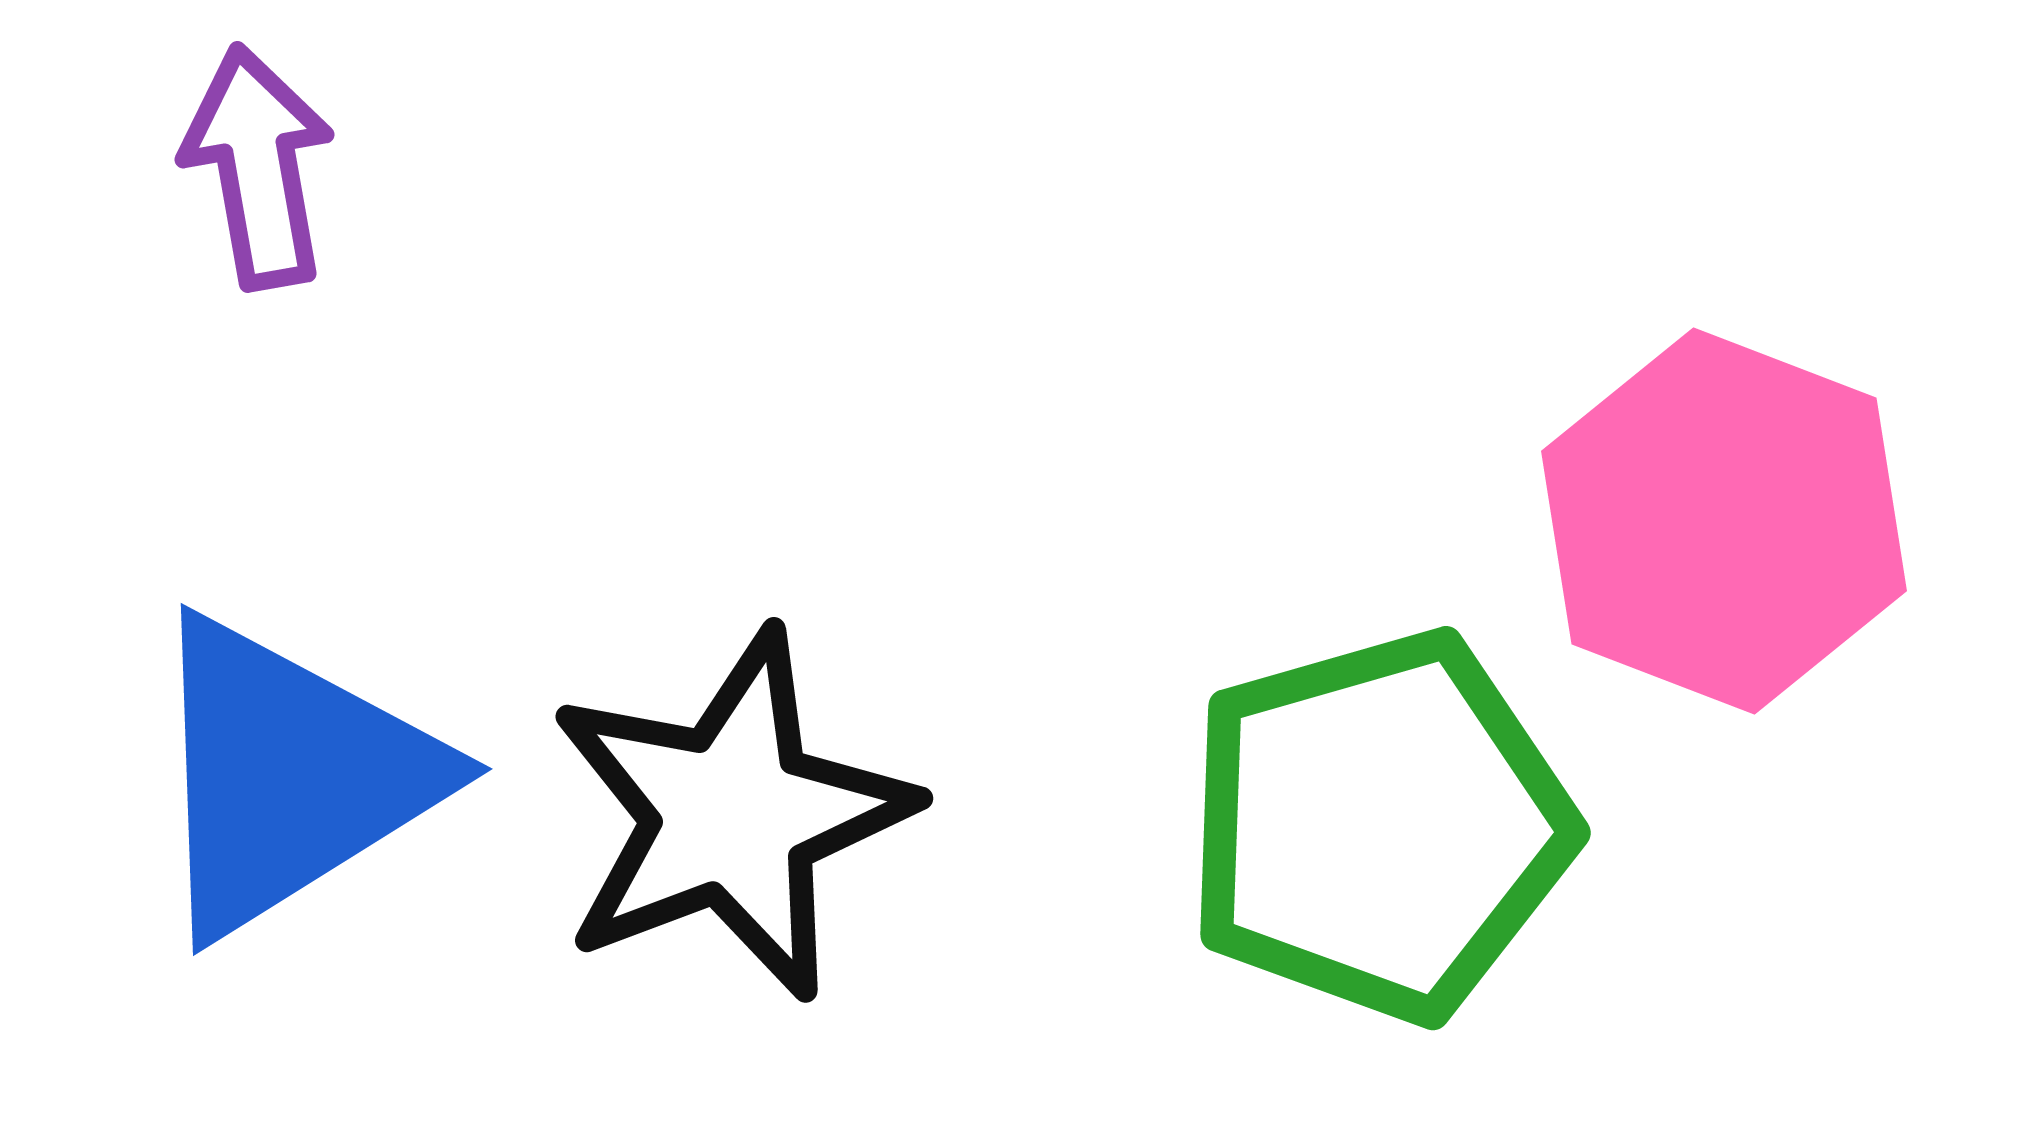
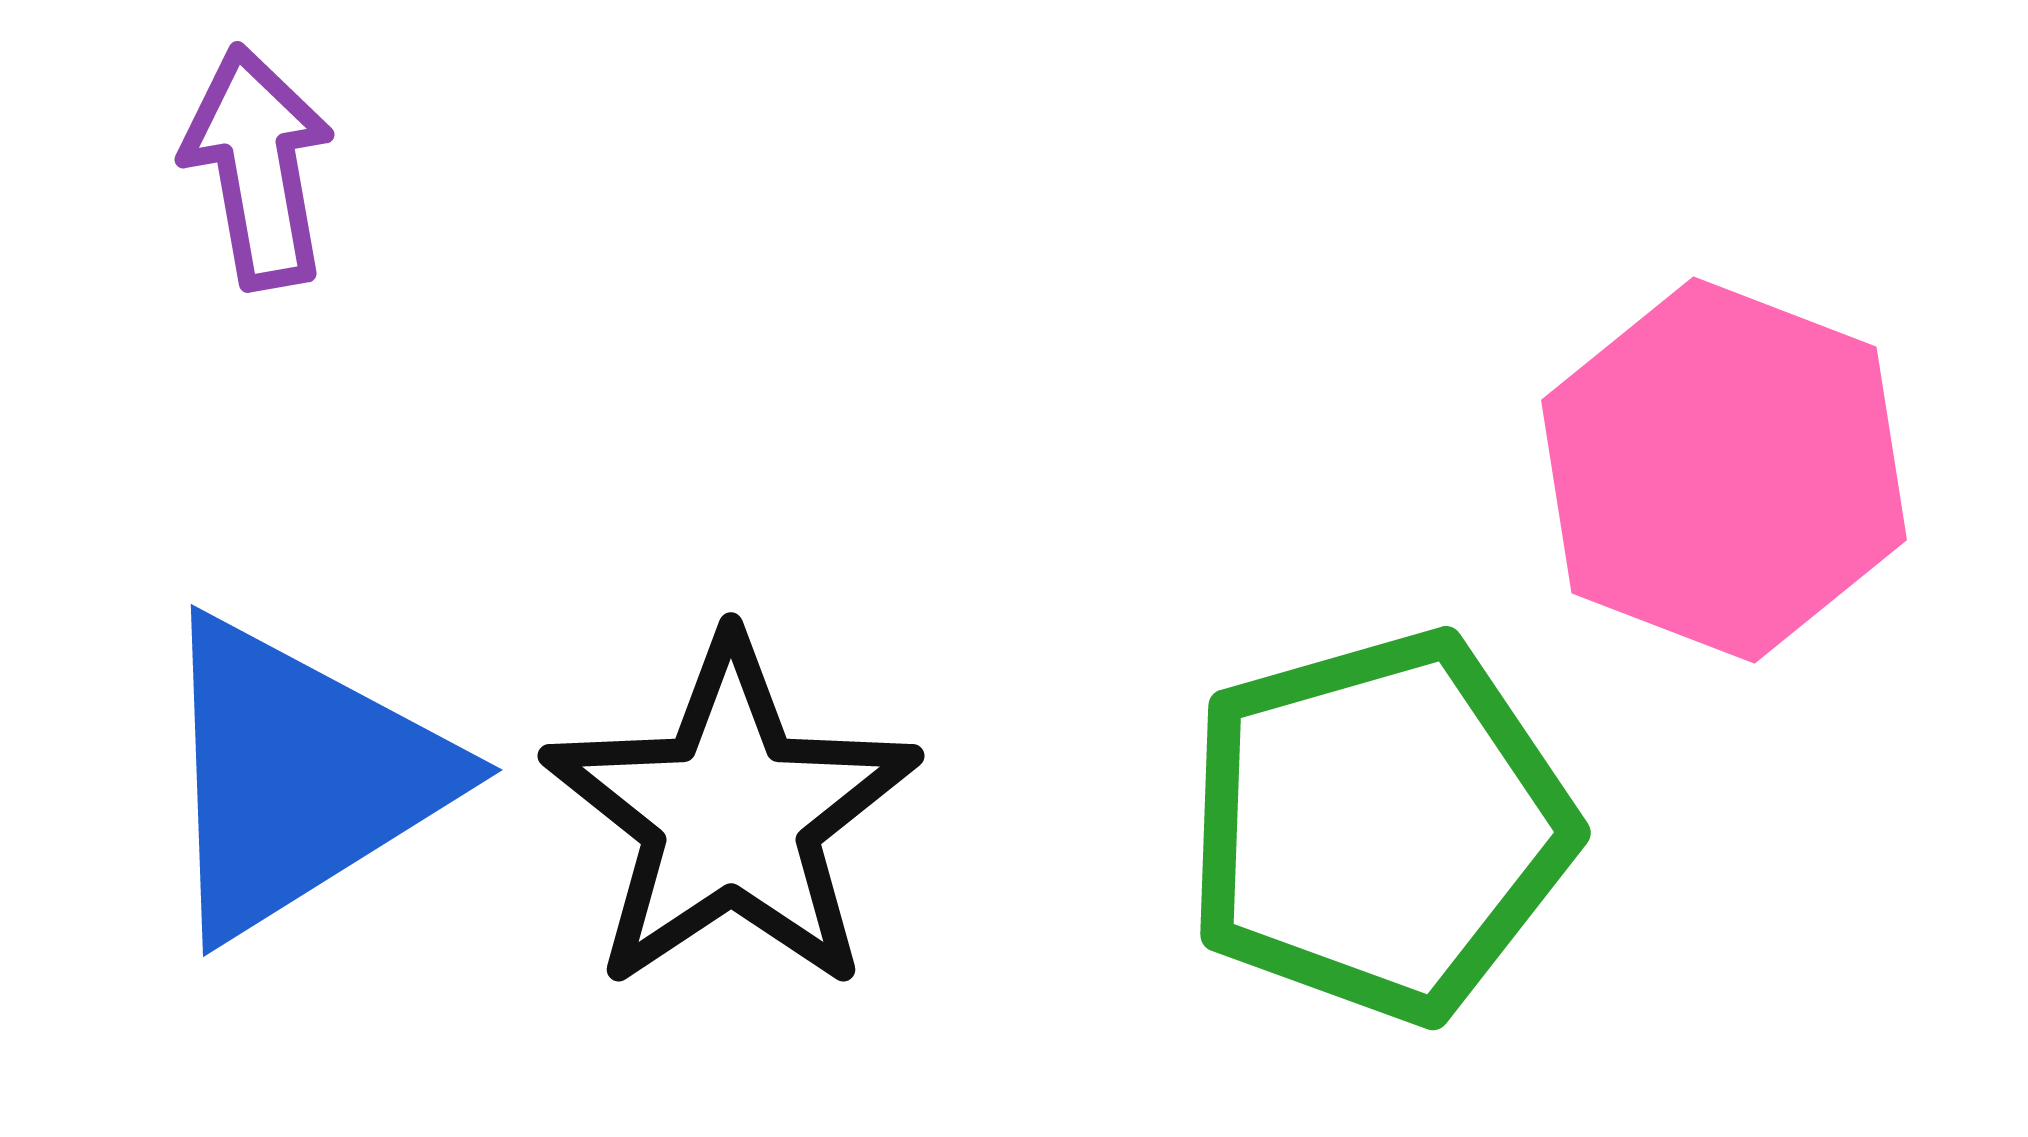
pink hexagon: moved 51 px up
blue triangle: moved 10 px right, 1 px down
black star: rotated 13 degrees counterclockwise
